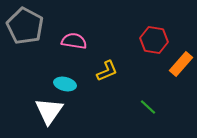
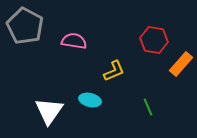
yellow L-shape: moved 7 px right
cyan ellipse: moved 25 px right, 16 px down
green line: rotated 24 degrees clockwise
